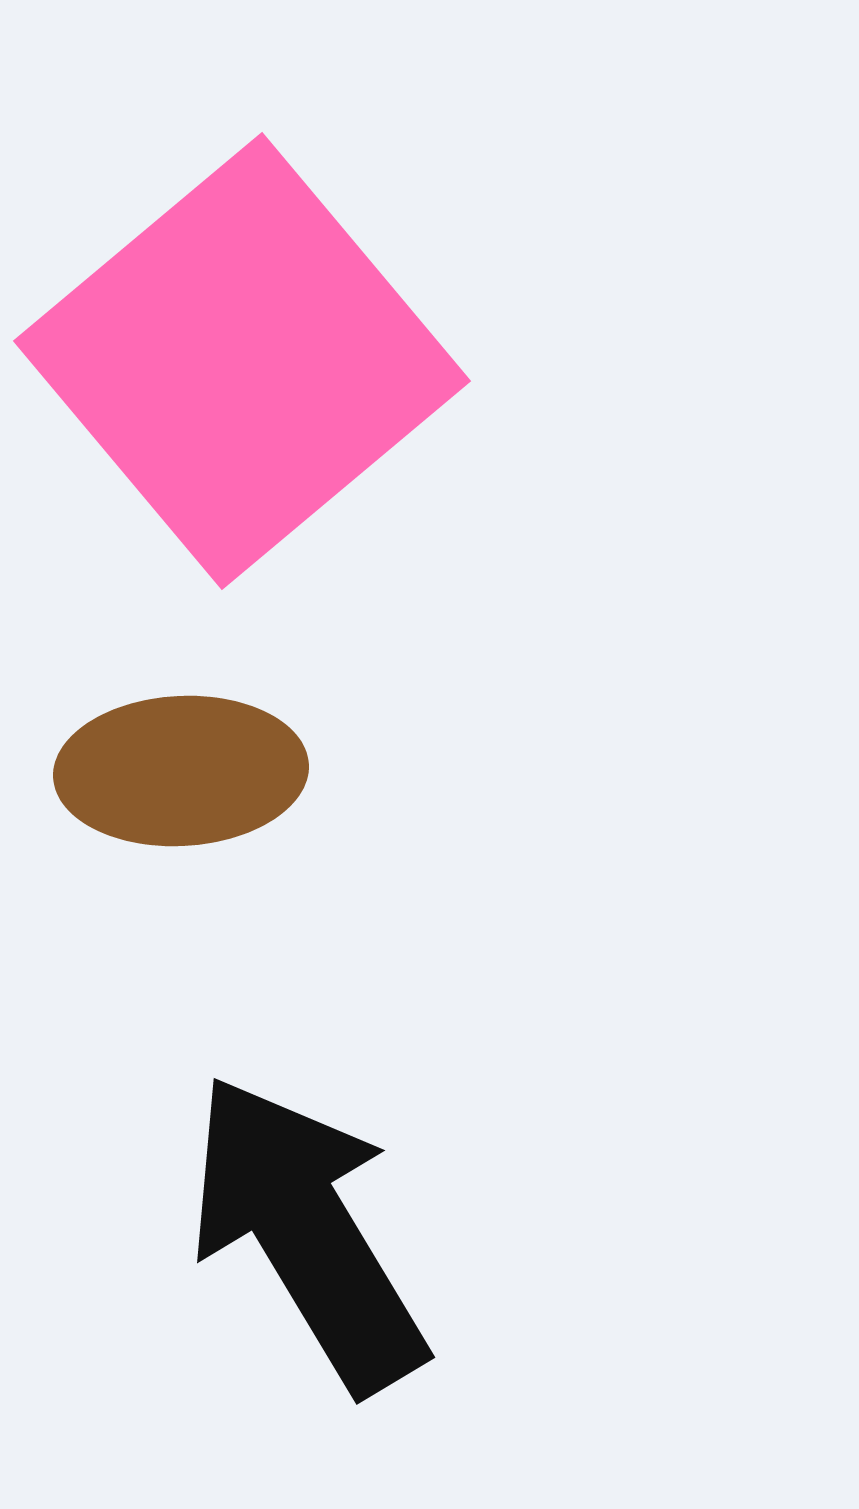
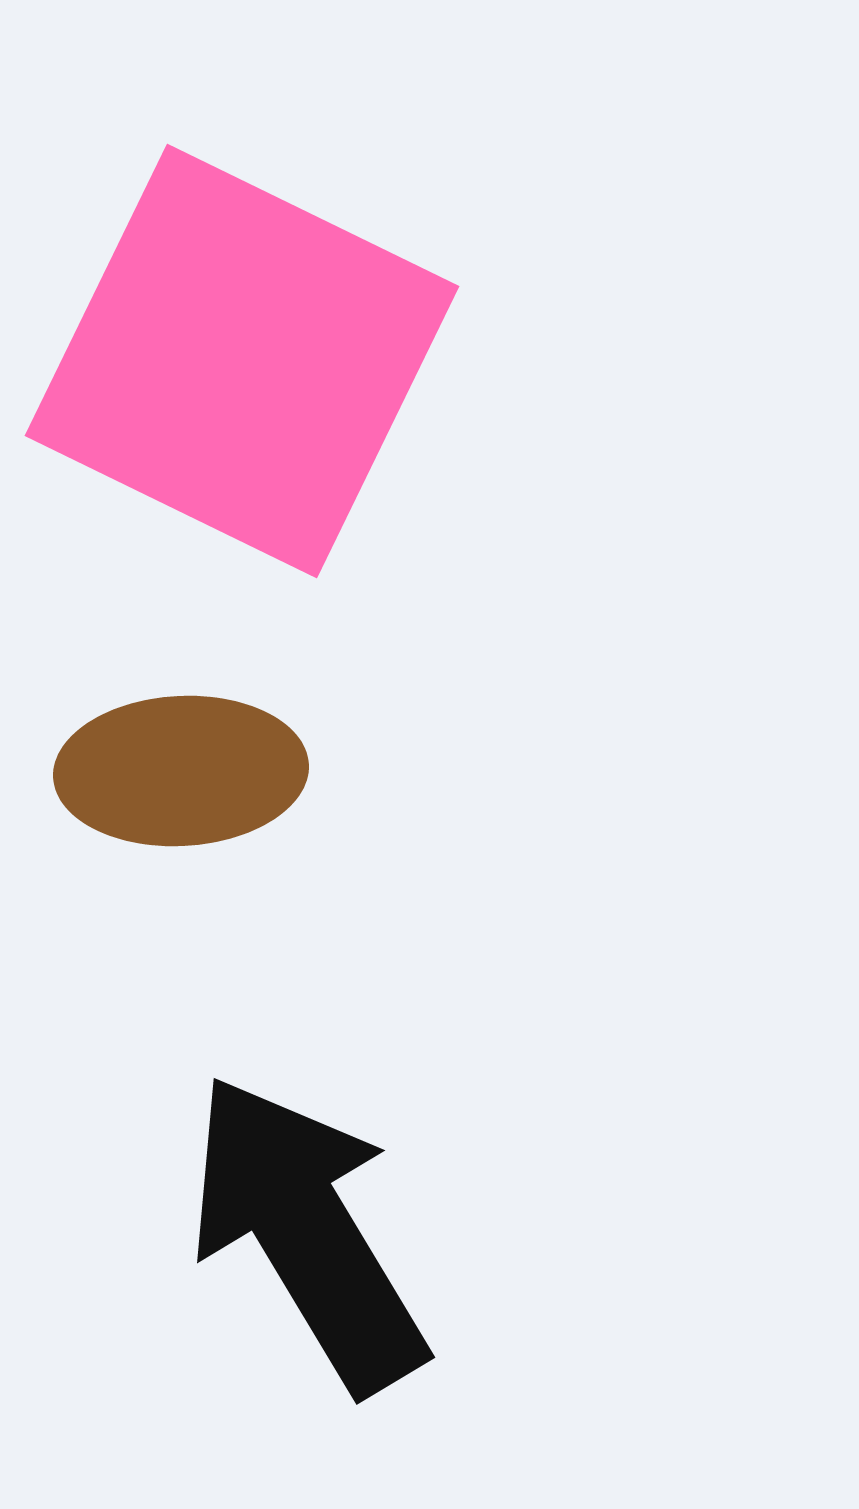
pink square: rotated 24 degrees counterclockwise
